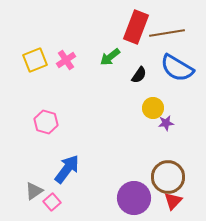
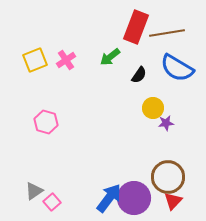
blue arrow: moved 42 px right, 29 px down
